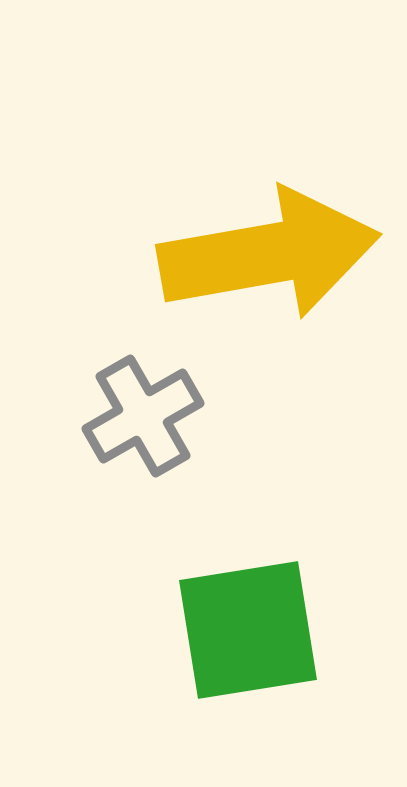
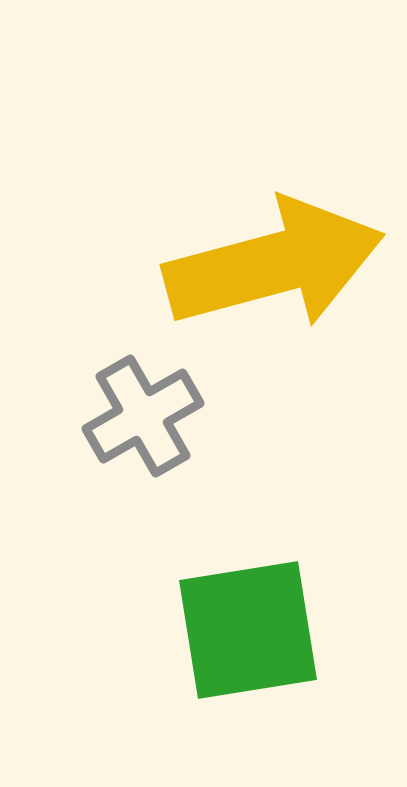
yellow arrow: moved 5 px right, 10 px down; rotated 5 degrees counterclockwise
